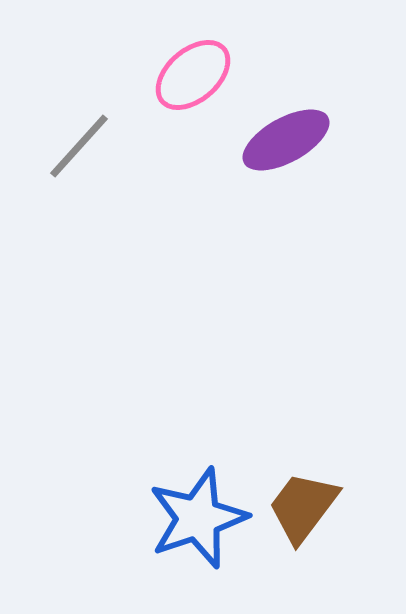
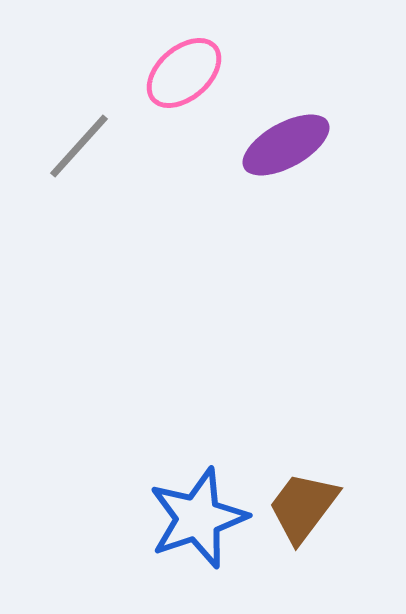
pink ellipse: moved 9 px left, 2 px up
purple ellipse: moved 5 px down
